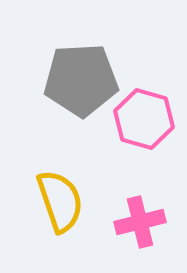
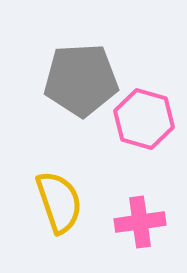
yellow semicircle: moved 1 px left, 1 px down
pink cross: rotated 6 degrees clockwise
